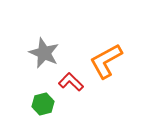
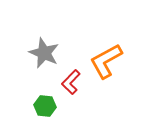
red L-shape: rotated 90 degrees counterclockwise
green hexagon: moved 2 px right, 2 px down; rotated 20 degrees clockwise
